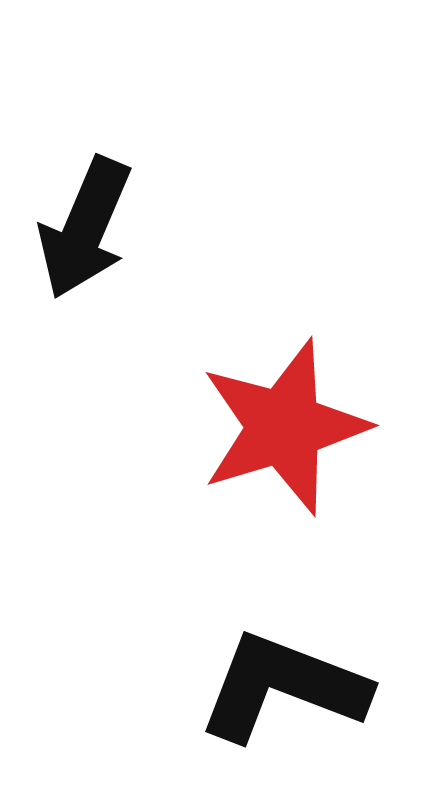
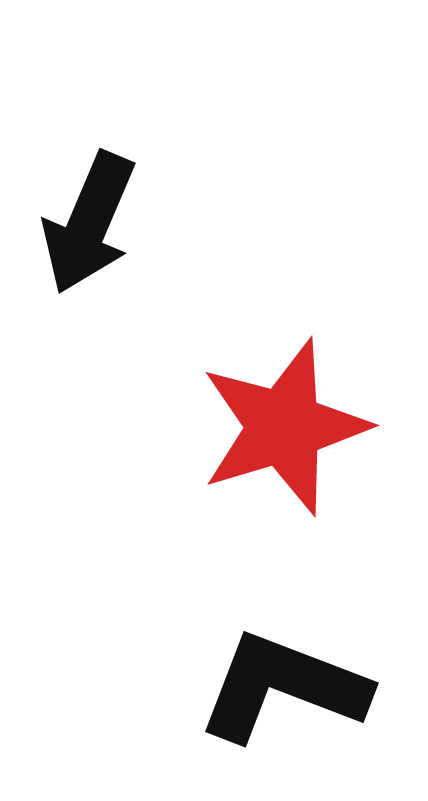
black arrow: moved 4 px right, 5 px up
